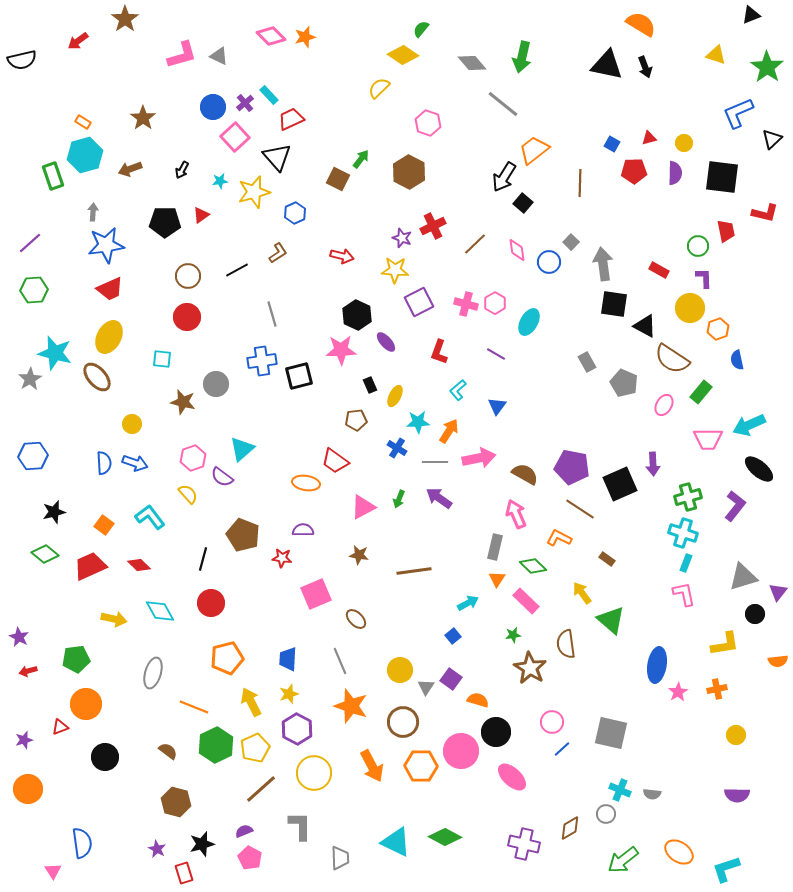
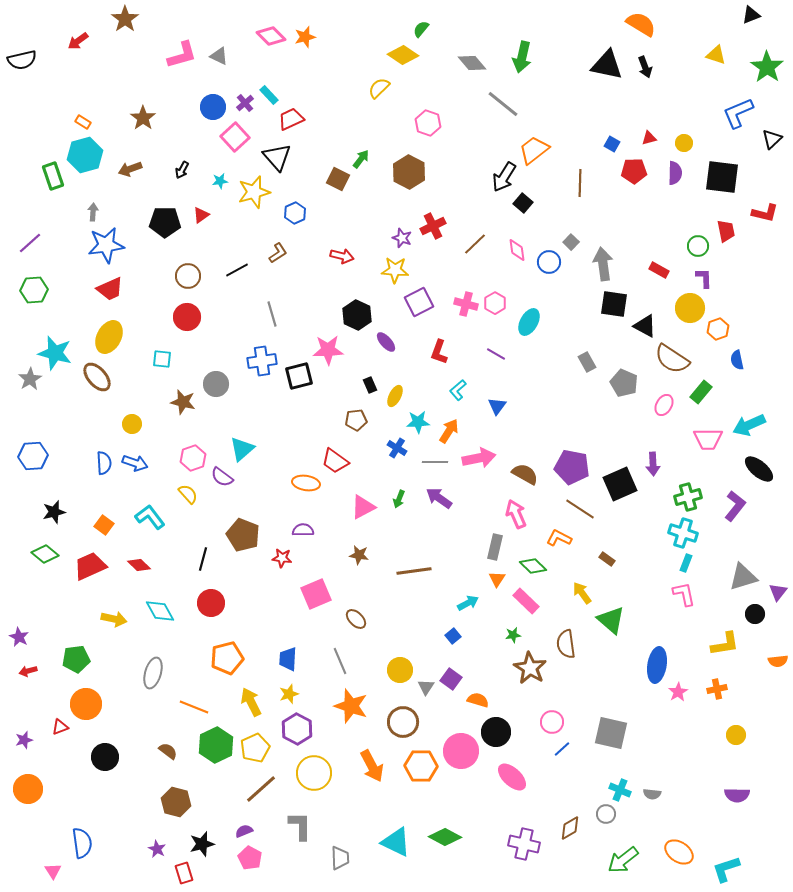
pink star at (341, 350): moved 13 px left
